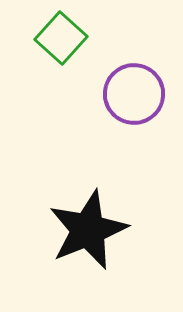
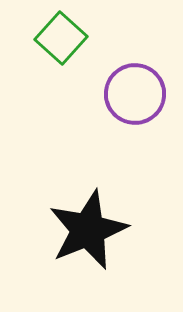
purple circle: moved 1 px right
